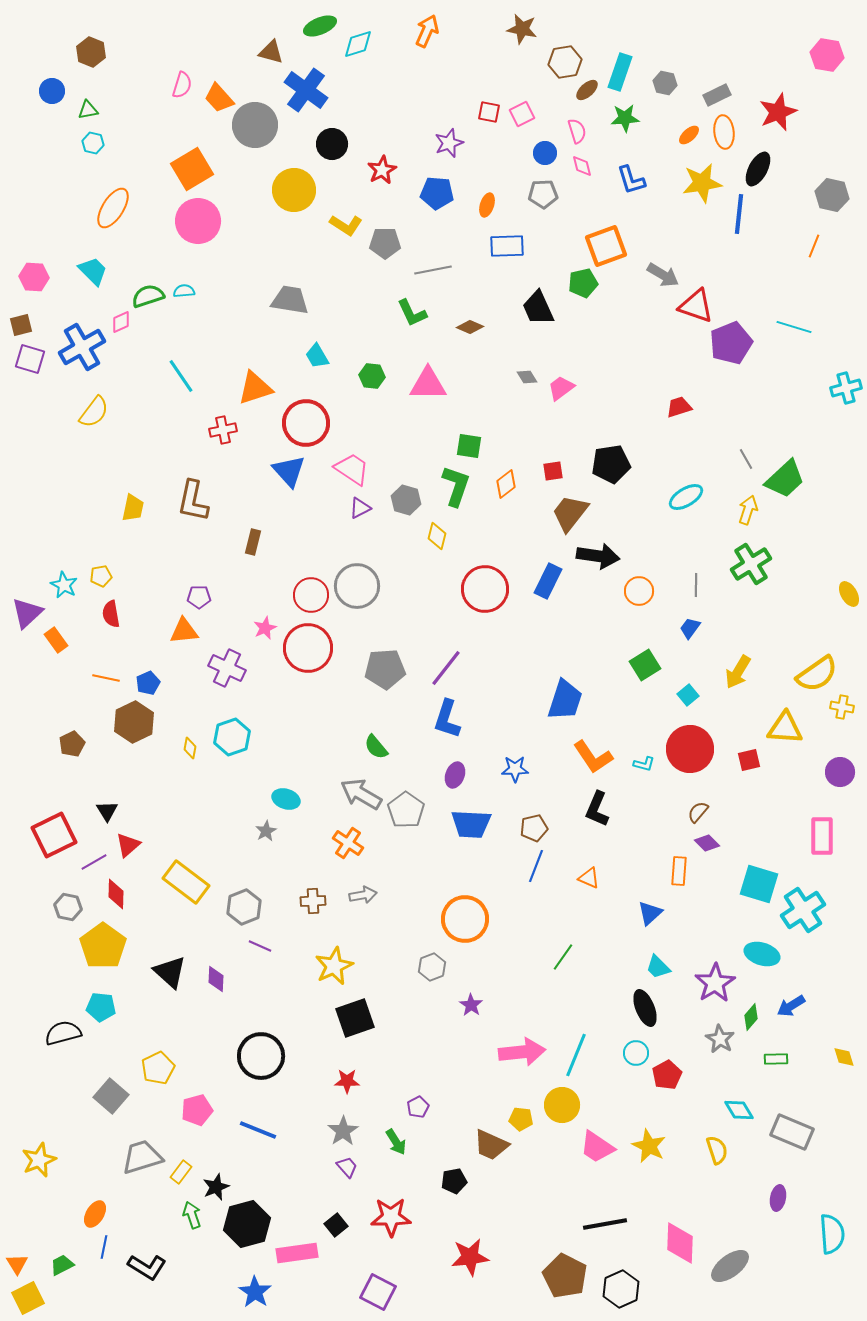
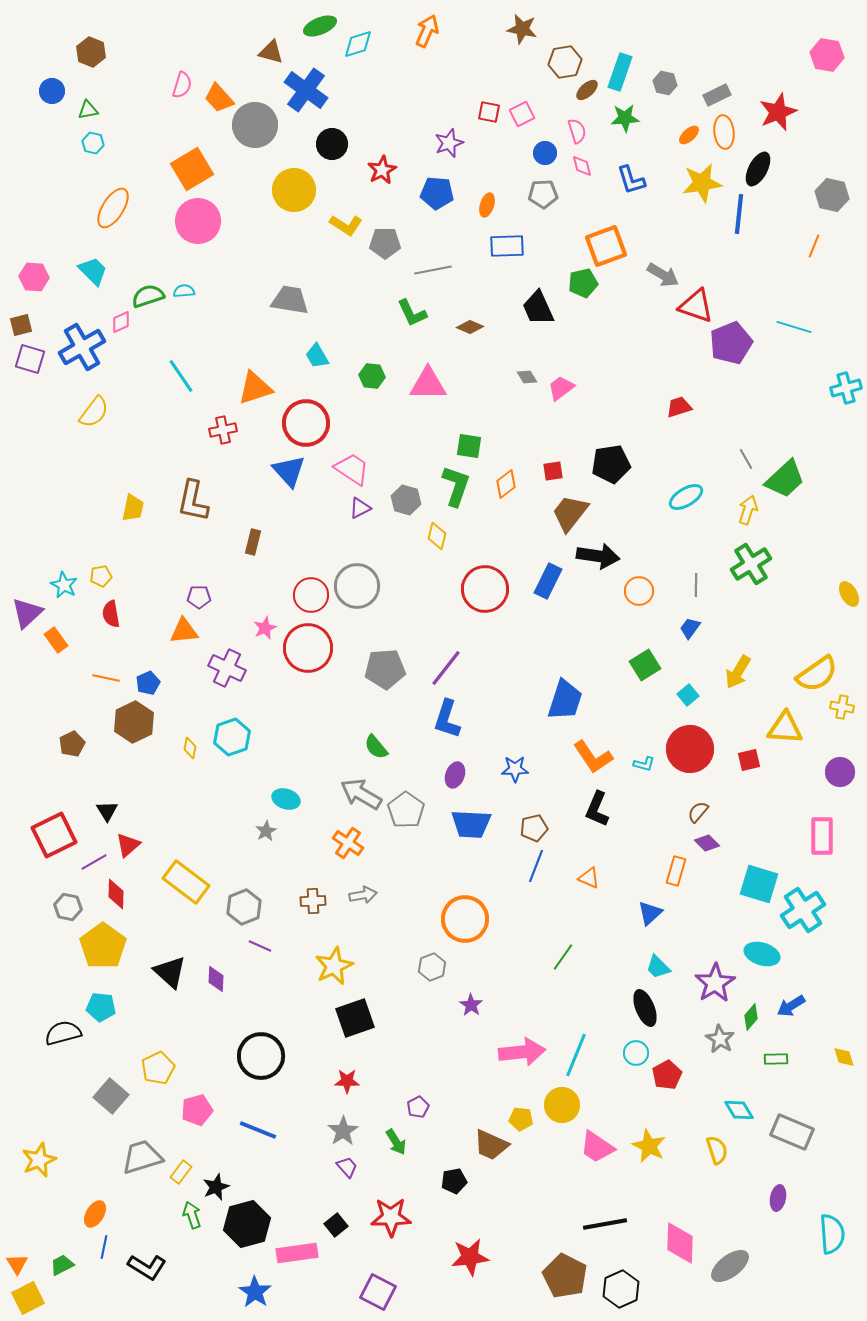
orange rectangle at (679, 871): moved 3 px left; rotated 12 degrees clockwise
